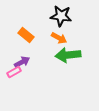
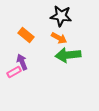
purple arrow: rotated 84 degrees counterclockwise
